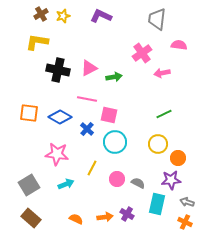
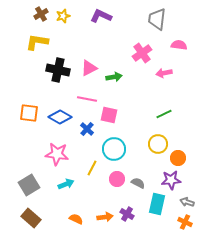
pink arrow: moved 2 px right
cyan circle: moved 1 px left, 7 px down
